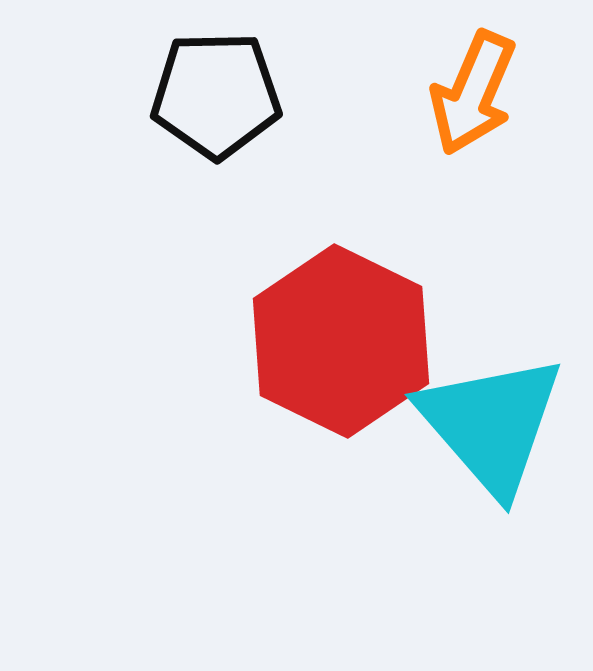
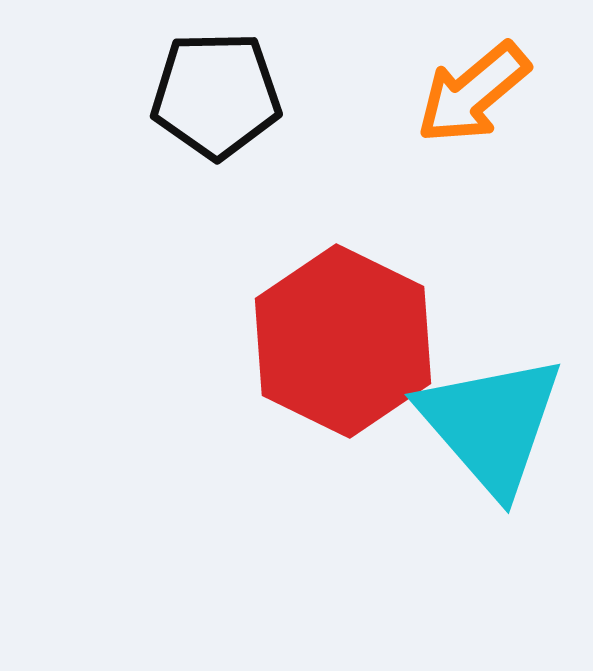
orange arrow: rotated 27 degrees clockwise
red hexagon: moved 2 px right
